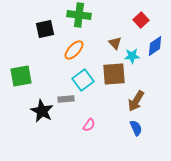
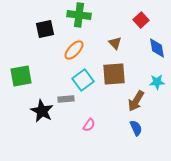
blue diamond: moved 2 px right, 2 px down; rotated 65 degrees counterclockwise
cyan star: moved 25 px right, 26 px down
